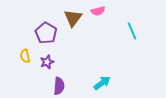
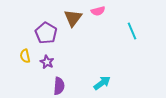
purple star: rotated 24 degrees counterclockwise
